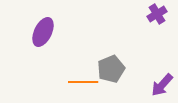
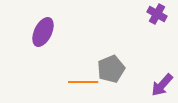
purple cross: rotated 30 degrees counterclockwise
